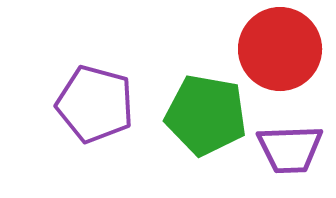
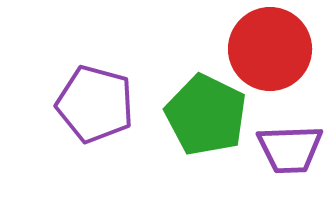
red circle: moved 10 px left
green pentagon: rotated 16 degrees clockwise
